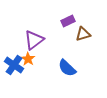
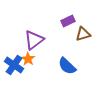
blue semicircle: moved 2 px up
